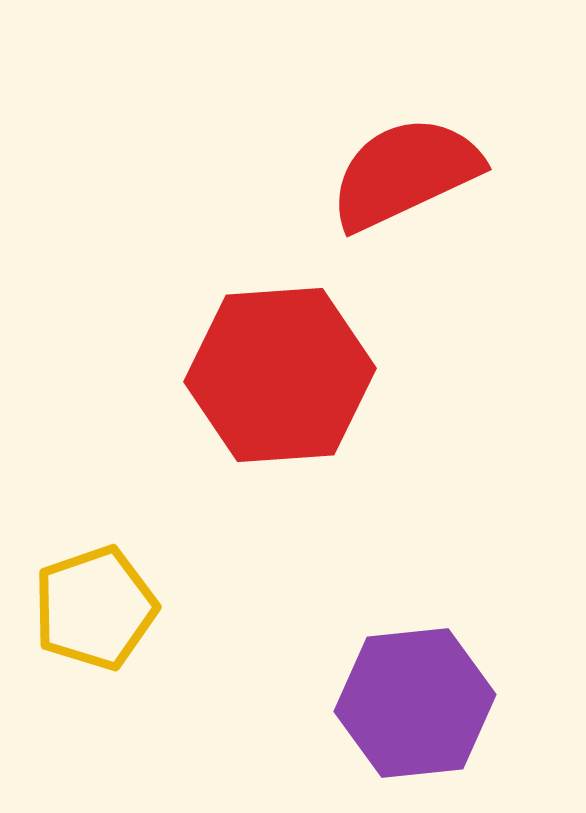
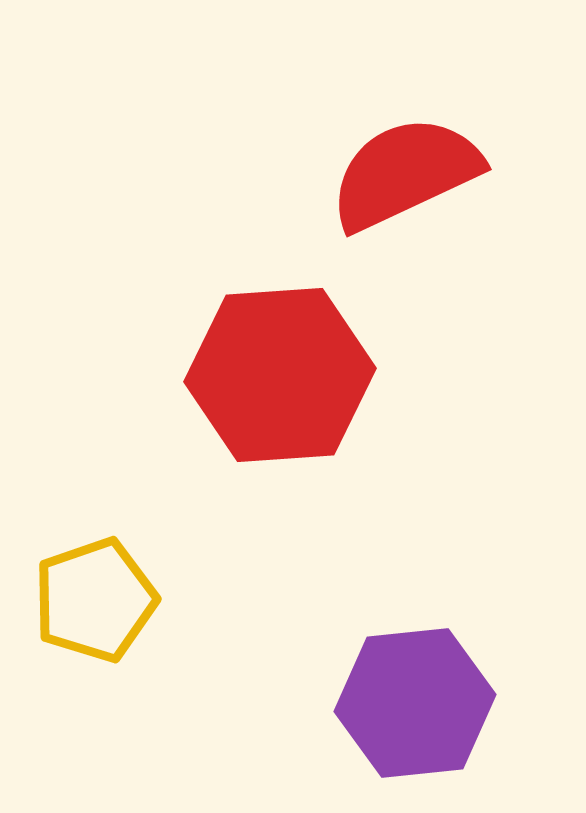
yellow pentagon: moved 8 px up
